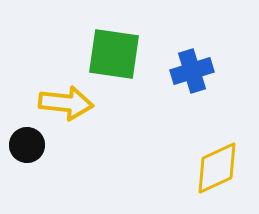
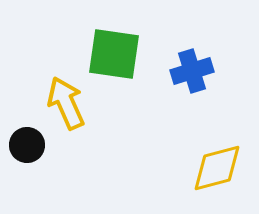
yellow arrow: rotated 120 degrees counterclockwise
yellow diamond: rotated 10 degrees clockwise
